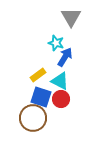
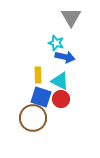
blue arrow: rotated 72 degrees clockwise
yellow rectangle: rotated 56 degrees counterclockwise
